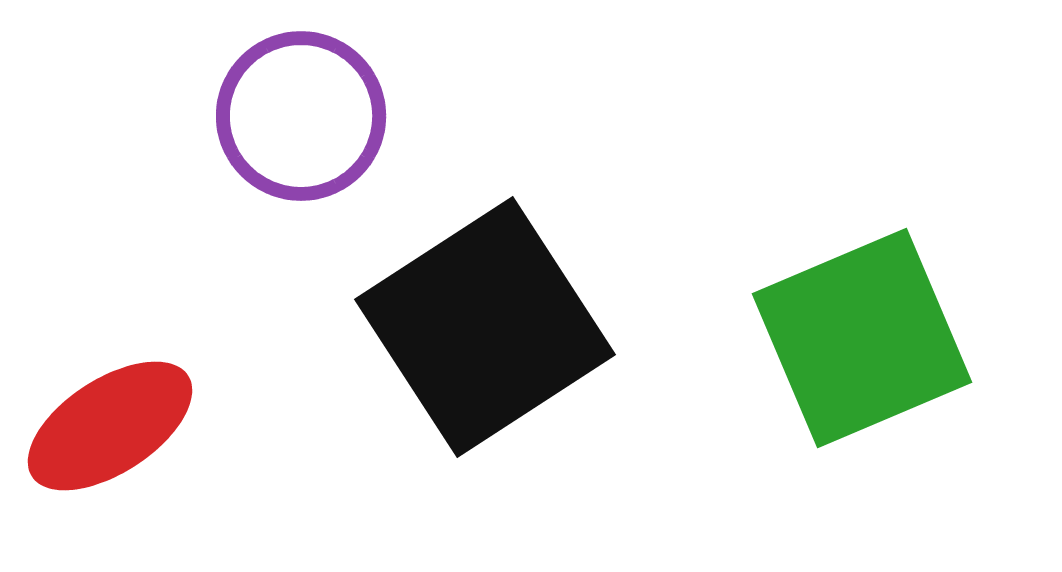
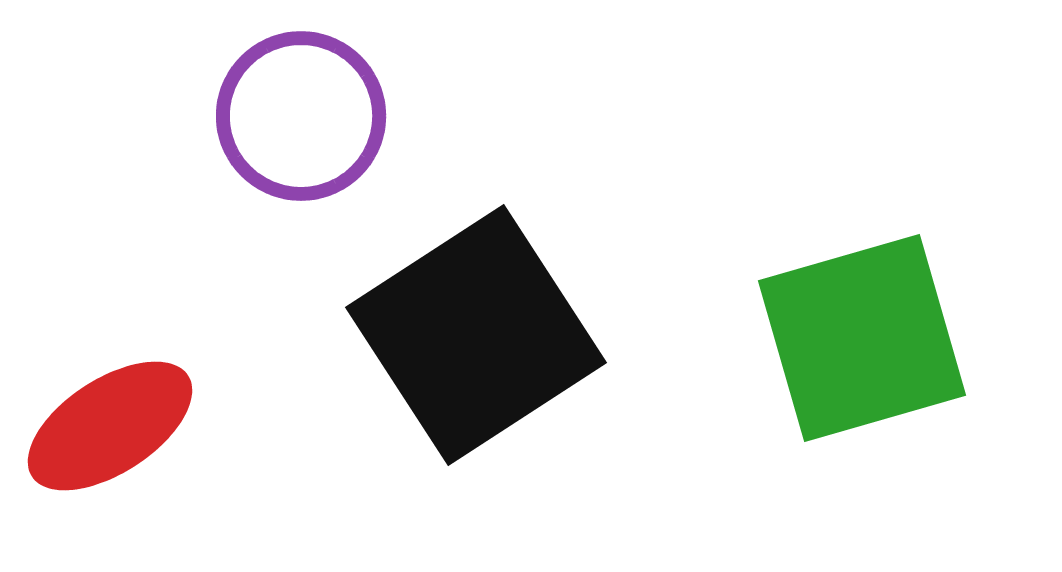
black square: moved 9 px left, 8 px down
green square: rotated 7 degrees clockwise
